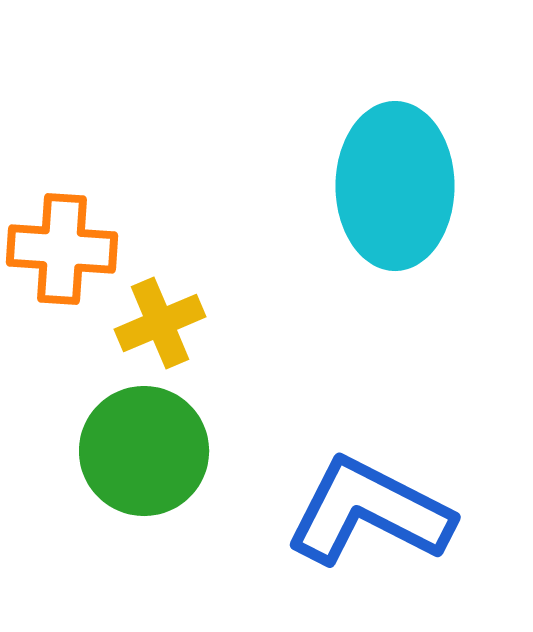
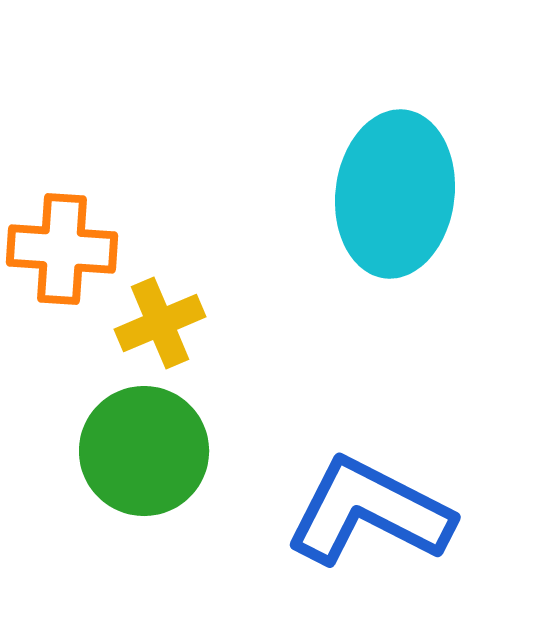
cyan ellipse: moved 8 px down; rotated 7 degrees clockwise
